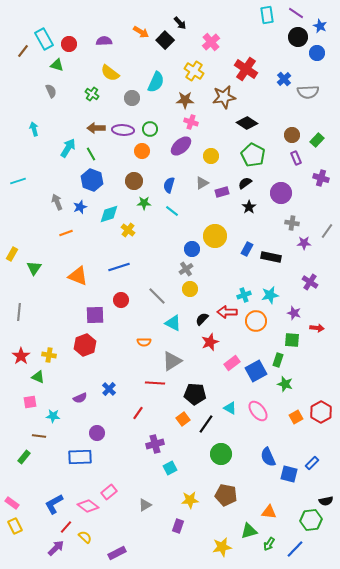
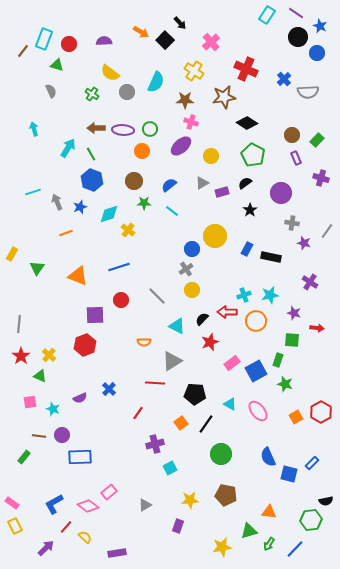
cyan rectangle at (267, 15): rotated 42 degrees clockwise
cyan rectangle at (44, 39): rotated 50 degrees clockwise
red cross at (246, 69): rotated 10 degrees counterclockwise
gray circle at (132, 98): moved 5 px left, 6 px up
cyan line at (18, 181): moved 15 px right, 11 px down
blue semicircle at (169, 185): rotated 35 degrees clockwise
black star at (249, 207): moved 1 px right, 3 px down
purple star at (304, 243): rotated 16 degrees clockwise
green triangle at (34, 268): moved 3 px right
yellow circle at (190, 289): moved 2 px right, 1 px down
gray line at (19, 312): moved 12 px down
cyan triangle at (173, 323): moved 4 px right, 3 px down
yellow cross at (49, 355): rotated 32 degrees clockwise
green triangle at (38, 377): moved 2 px right, 1 px up
cyan triangle at (230, 408): moved 4 px up
cyan star at (53, 416): moved 7 px up; rotated 16 degrees clockwise
orange square at (183, 419): moved 2 px left, 4 px down
purple circle at (97, 433): moved 35 px left, 2 px down
purple arrow at (56, 548): moved 10 px left
purple rectangle at (117, 553): rotated 18 degrees clockwise
